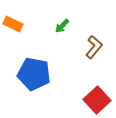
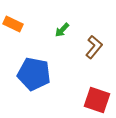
green arrow: moved 4 px down
red square: rotated 28 degrees counterclockwise
